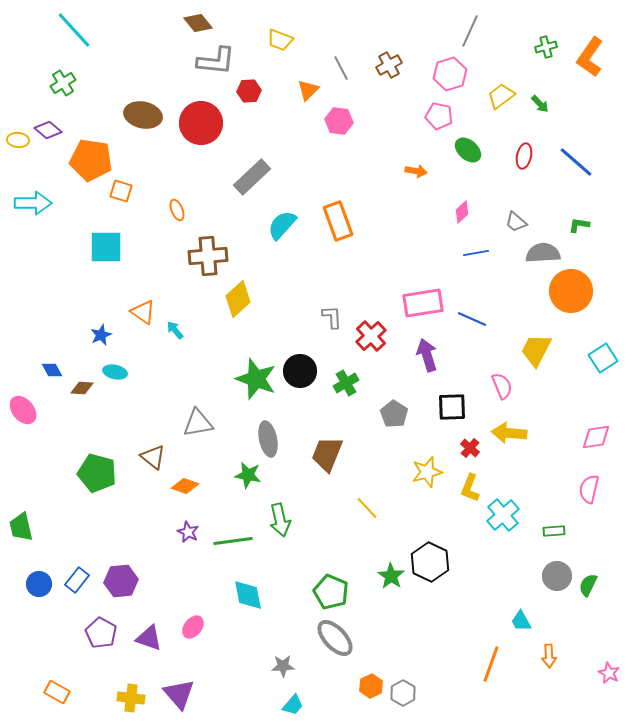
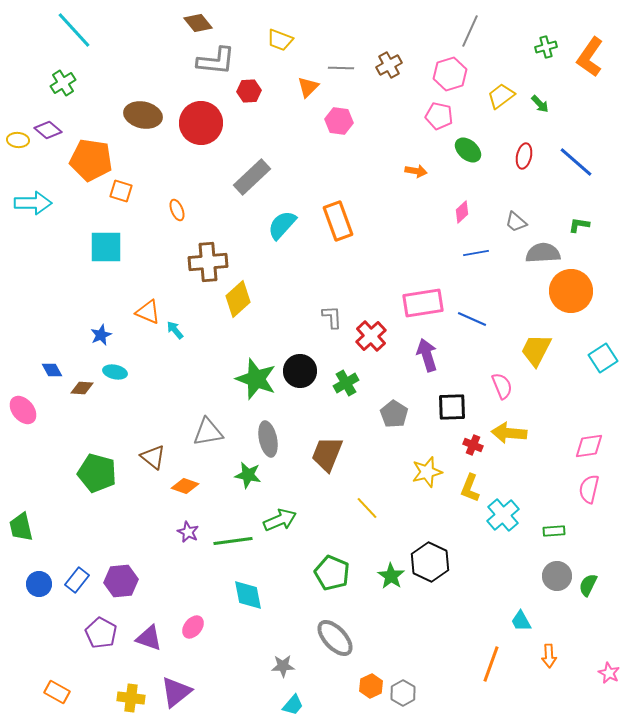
gray line at (341, 68): rotated 60 degrees counterclockwise
orange triangle at (308, 90): moved 3 px up
brown cross at (208, 256): moved 6 px down
orange triangle at (143, 312): moved 5 px right; rotated 12 degrees counterclockwise
gray triangle at (198, 423): moved 10 px right, 9 px down
pink diamond at (596, 437): moved 7 px left, 9 px down
red cross at (470, 448): moved 3 px right, 3 px up; rotated 18 degrees counterclockwise
green arrow at (280, 520): rotated 100 degrees counterclockwise
green pentagon at (331, 592): moved 1 px right, 19 px up
purple triangle at (179, 694): moved 3 px left, 2 px up; rotated 32 degrees clockwise
